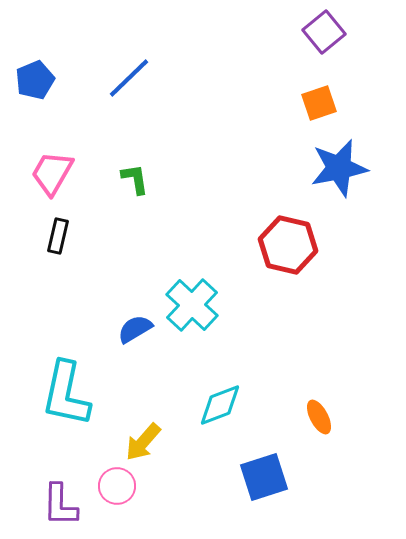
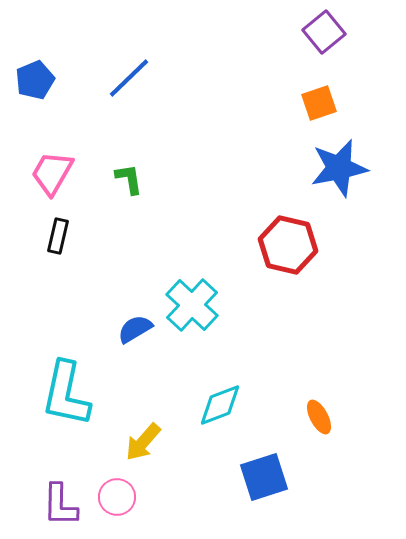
green L-shape: moved 6 px left
pink circle: moved 11 px down
